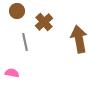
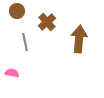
brown cross: moved 3 px right
brown arrow: rotated 16 degrees clockwise
